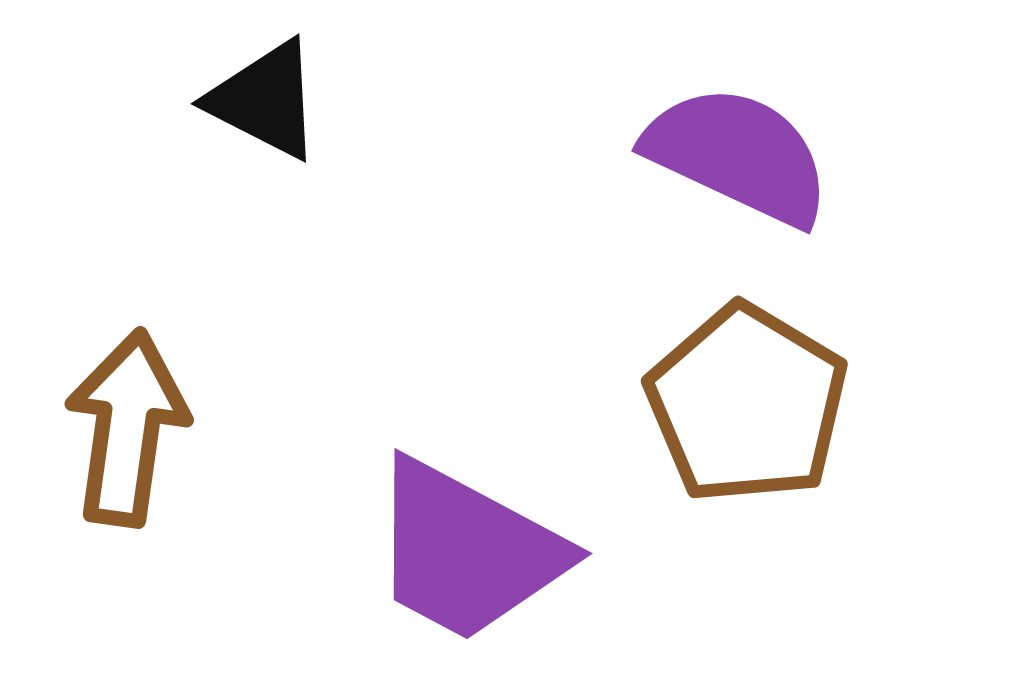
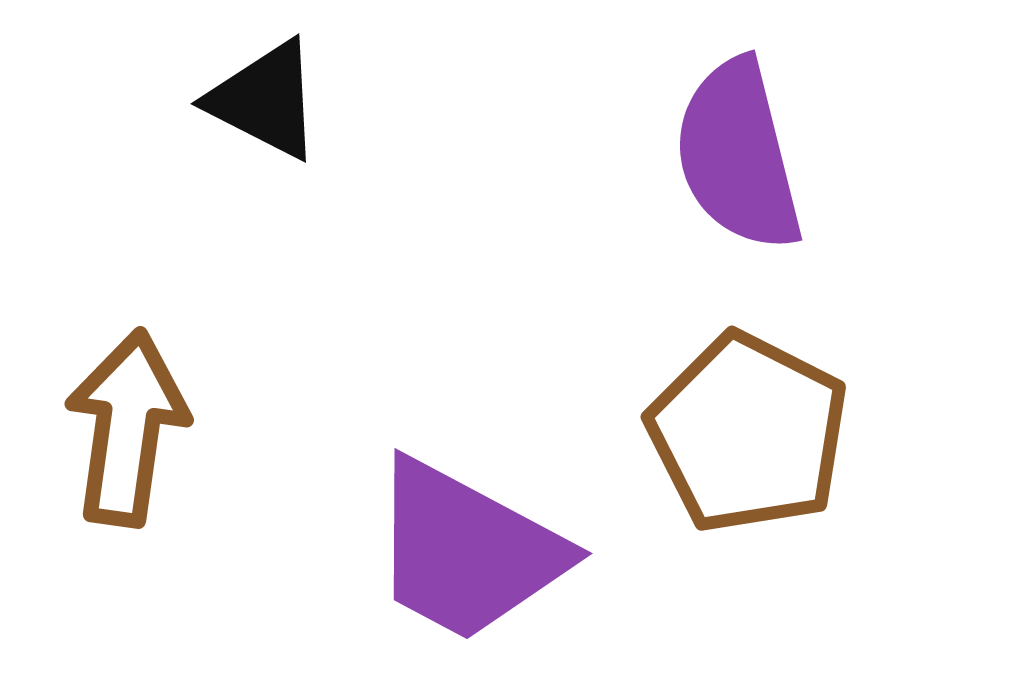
purple semicircle: rotated 129 degrees counterclockwise
brown pentagon: moved 1 px right, 29 px down; rotated 4 degrees counterclockwise
